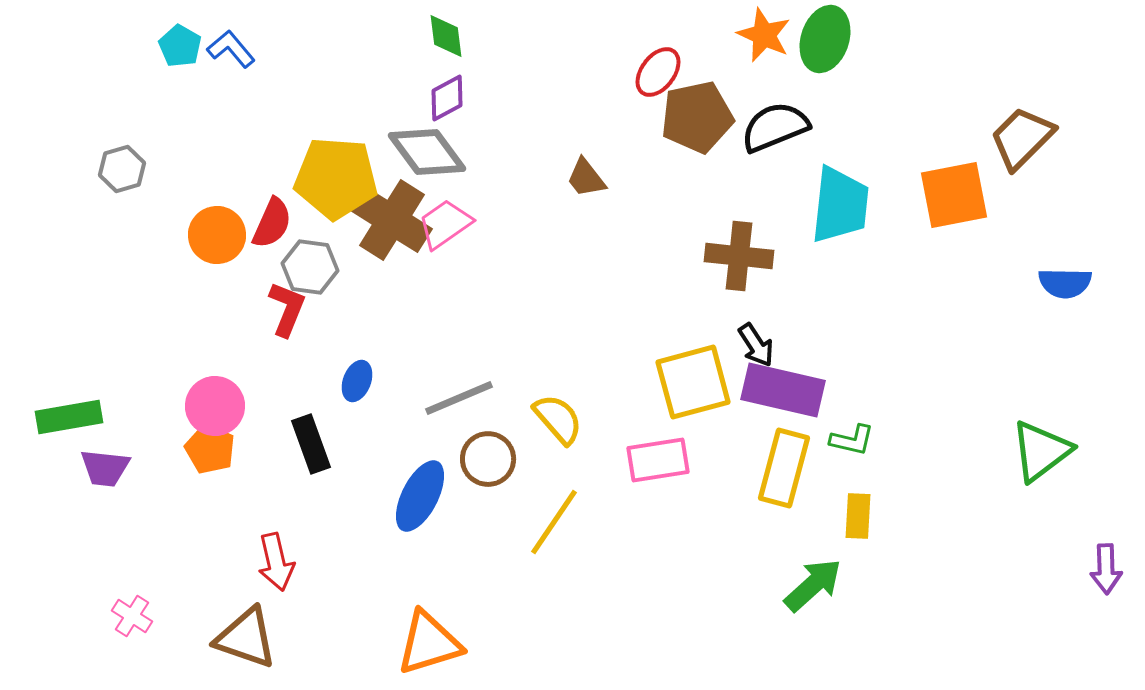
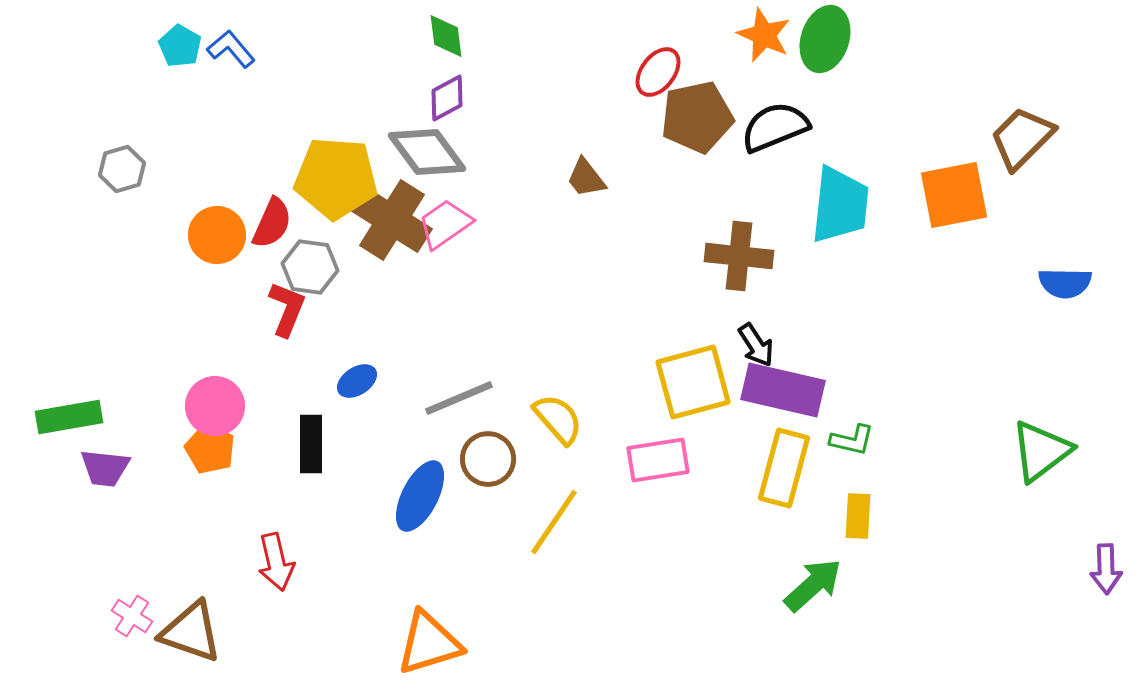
blue ellipse at (357, 381): rotated 36 degrees clockwise
black rectangle at (311, 444): rotated 20 degrees clockwise
brown triangle at (246, 638): moved 55 px left, 6 px up
